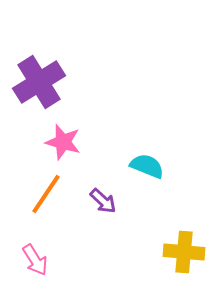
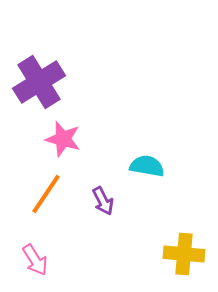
pink star: moved 3 px up
cyan semicircle: rotated 12 degrees counterclockwise
purple arrow: rotated 20 degrees clockwise
yellow cross: moved 2 px down
